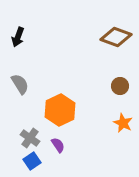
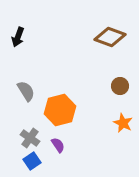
brown diamond: moved 6 px left
gray semicircle: moved 6 px right, 7 px down
orange hexagon: rotated 12 degrees clockwise
